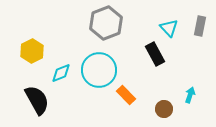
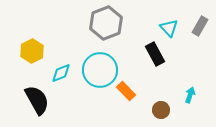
gray rectangle: rotated 18 degrees clockwise
cyan circle: moved 1 px right
orange rectangle: moved 4 px up
brown circle: moved 3 px left, 1 px down
